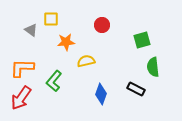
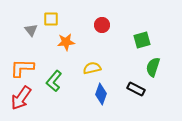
gray triangle: rotated 16 degrees clockwise
yellow semicircle: moved 6 px right, 7 px down
green semicircle: rotated 24 degrees clockwise
